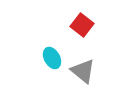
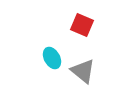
red square: rotated 15 degrees counterclockwise
